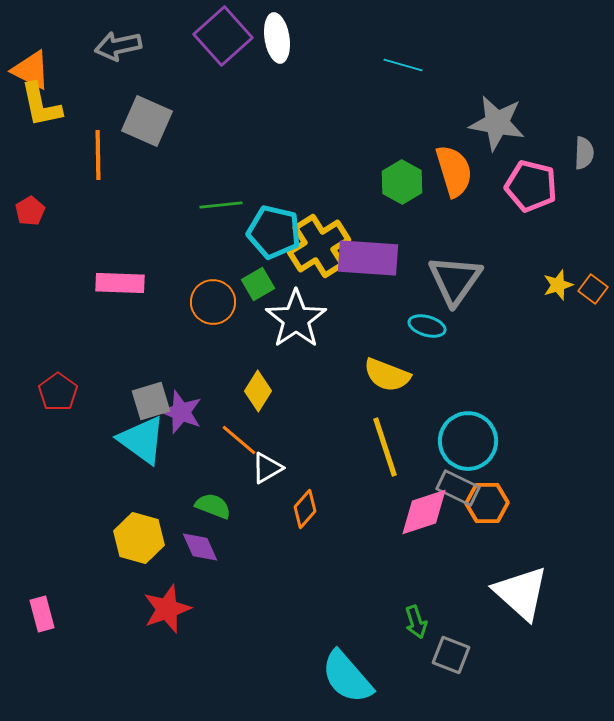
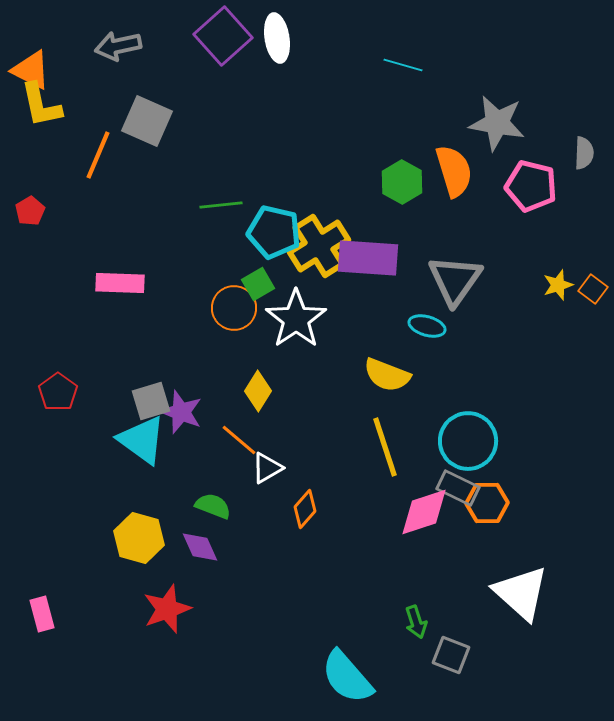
orange line at (98, 155): rotated 24 degrees clockwise
orange circle at (213, 302): moved 21 px right, 6 px down
